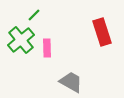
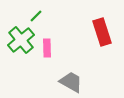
green line: moved 2 px right, 1 px down
